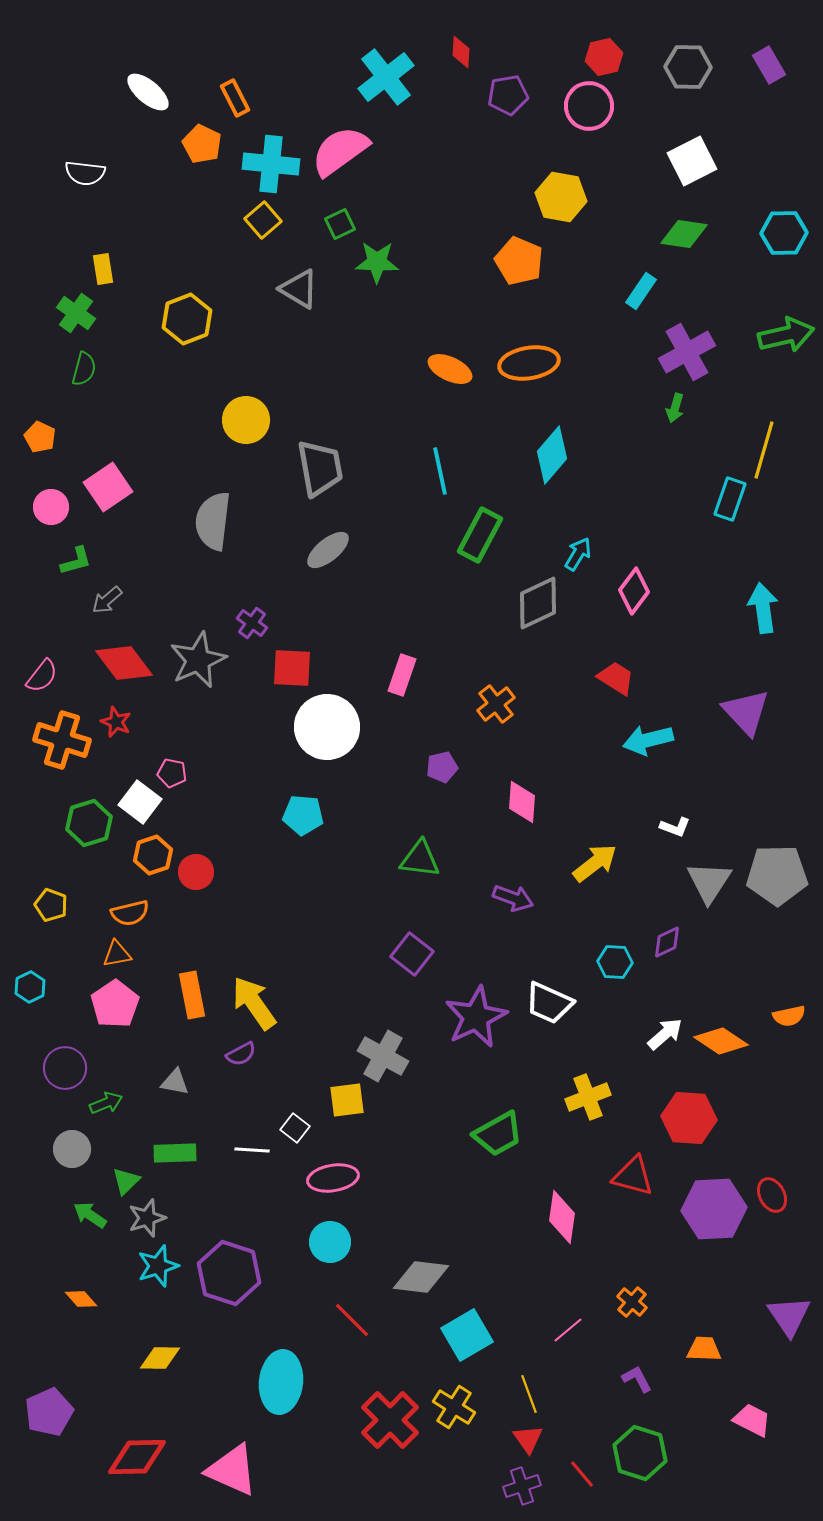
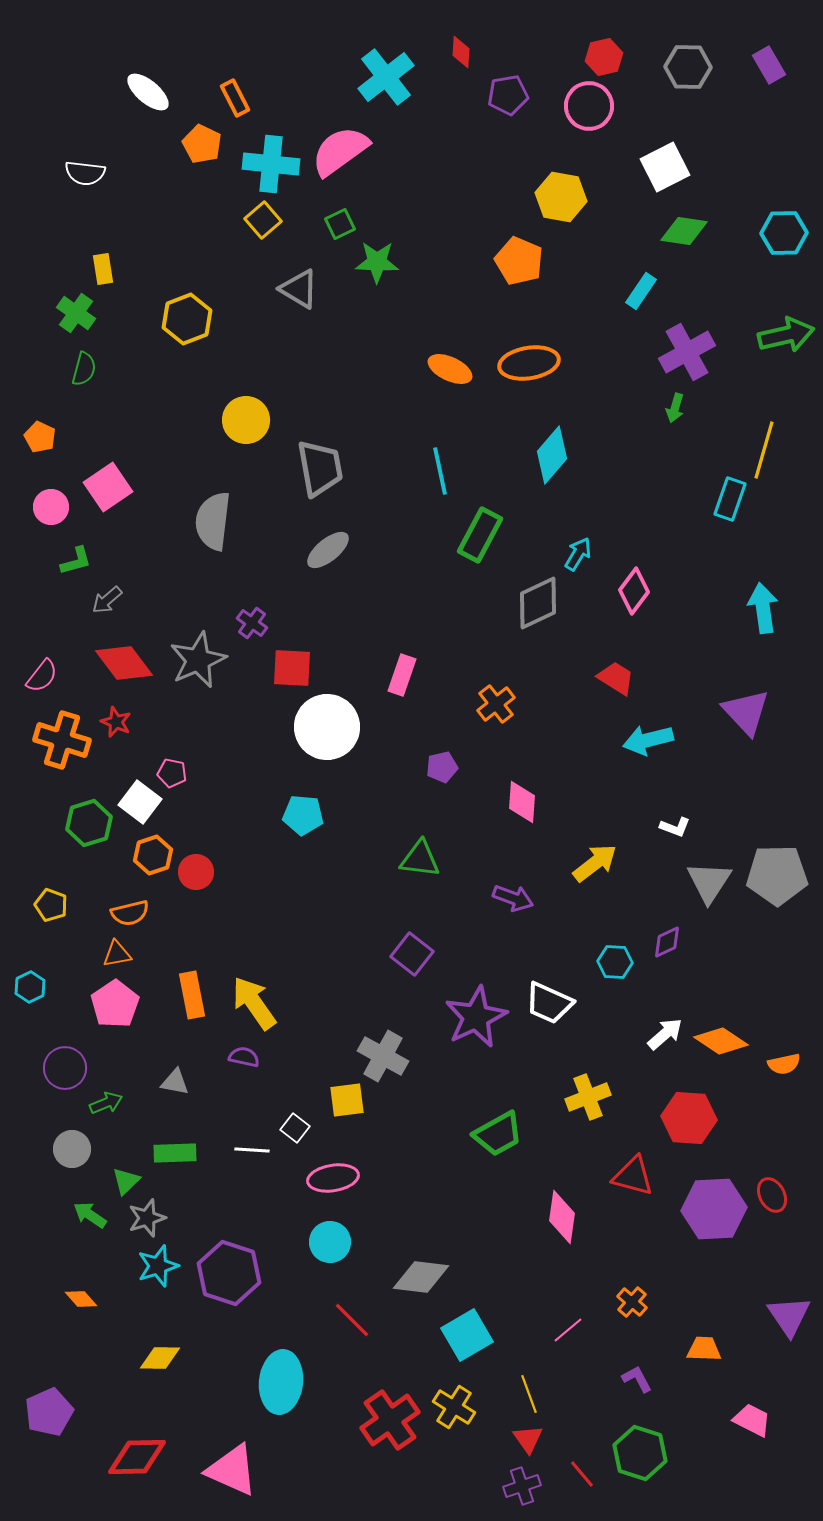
white square at (692, 161): moved 27 px left, 6 px down
green diamond at (684, 234): moved 3 px up
orange semicircle at (789, 1016): moved 5 px left, 48 px down
purple semicircle at (241, 1054): moved 3 px right, 3 px down; rotated 140 degrees counterclockwise
red cross at (390, 1420): rotated 10 degrees clockwise
